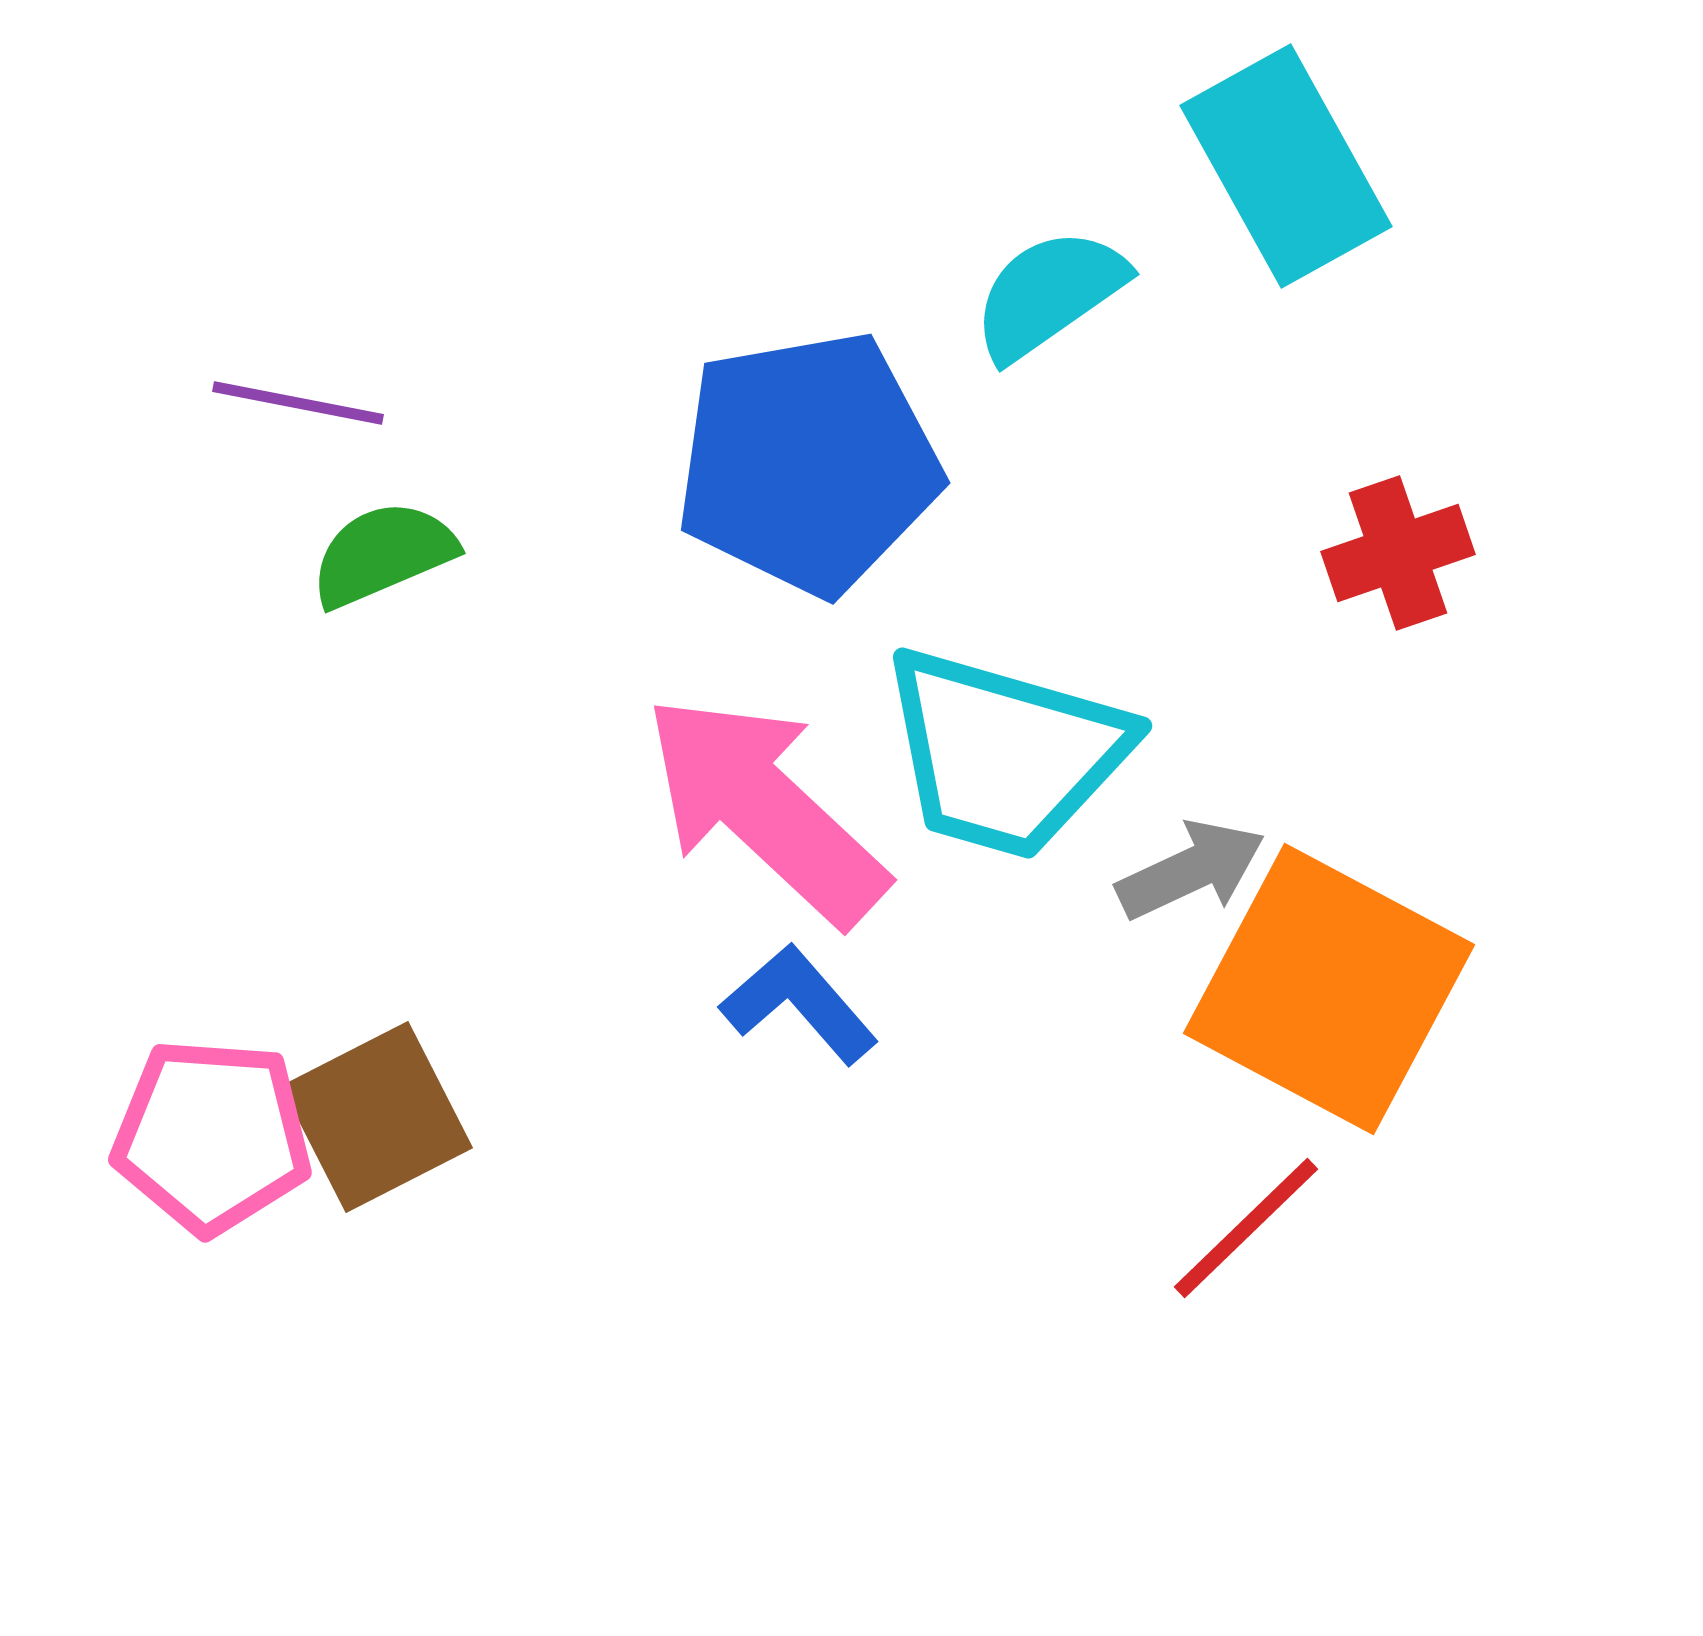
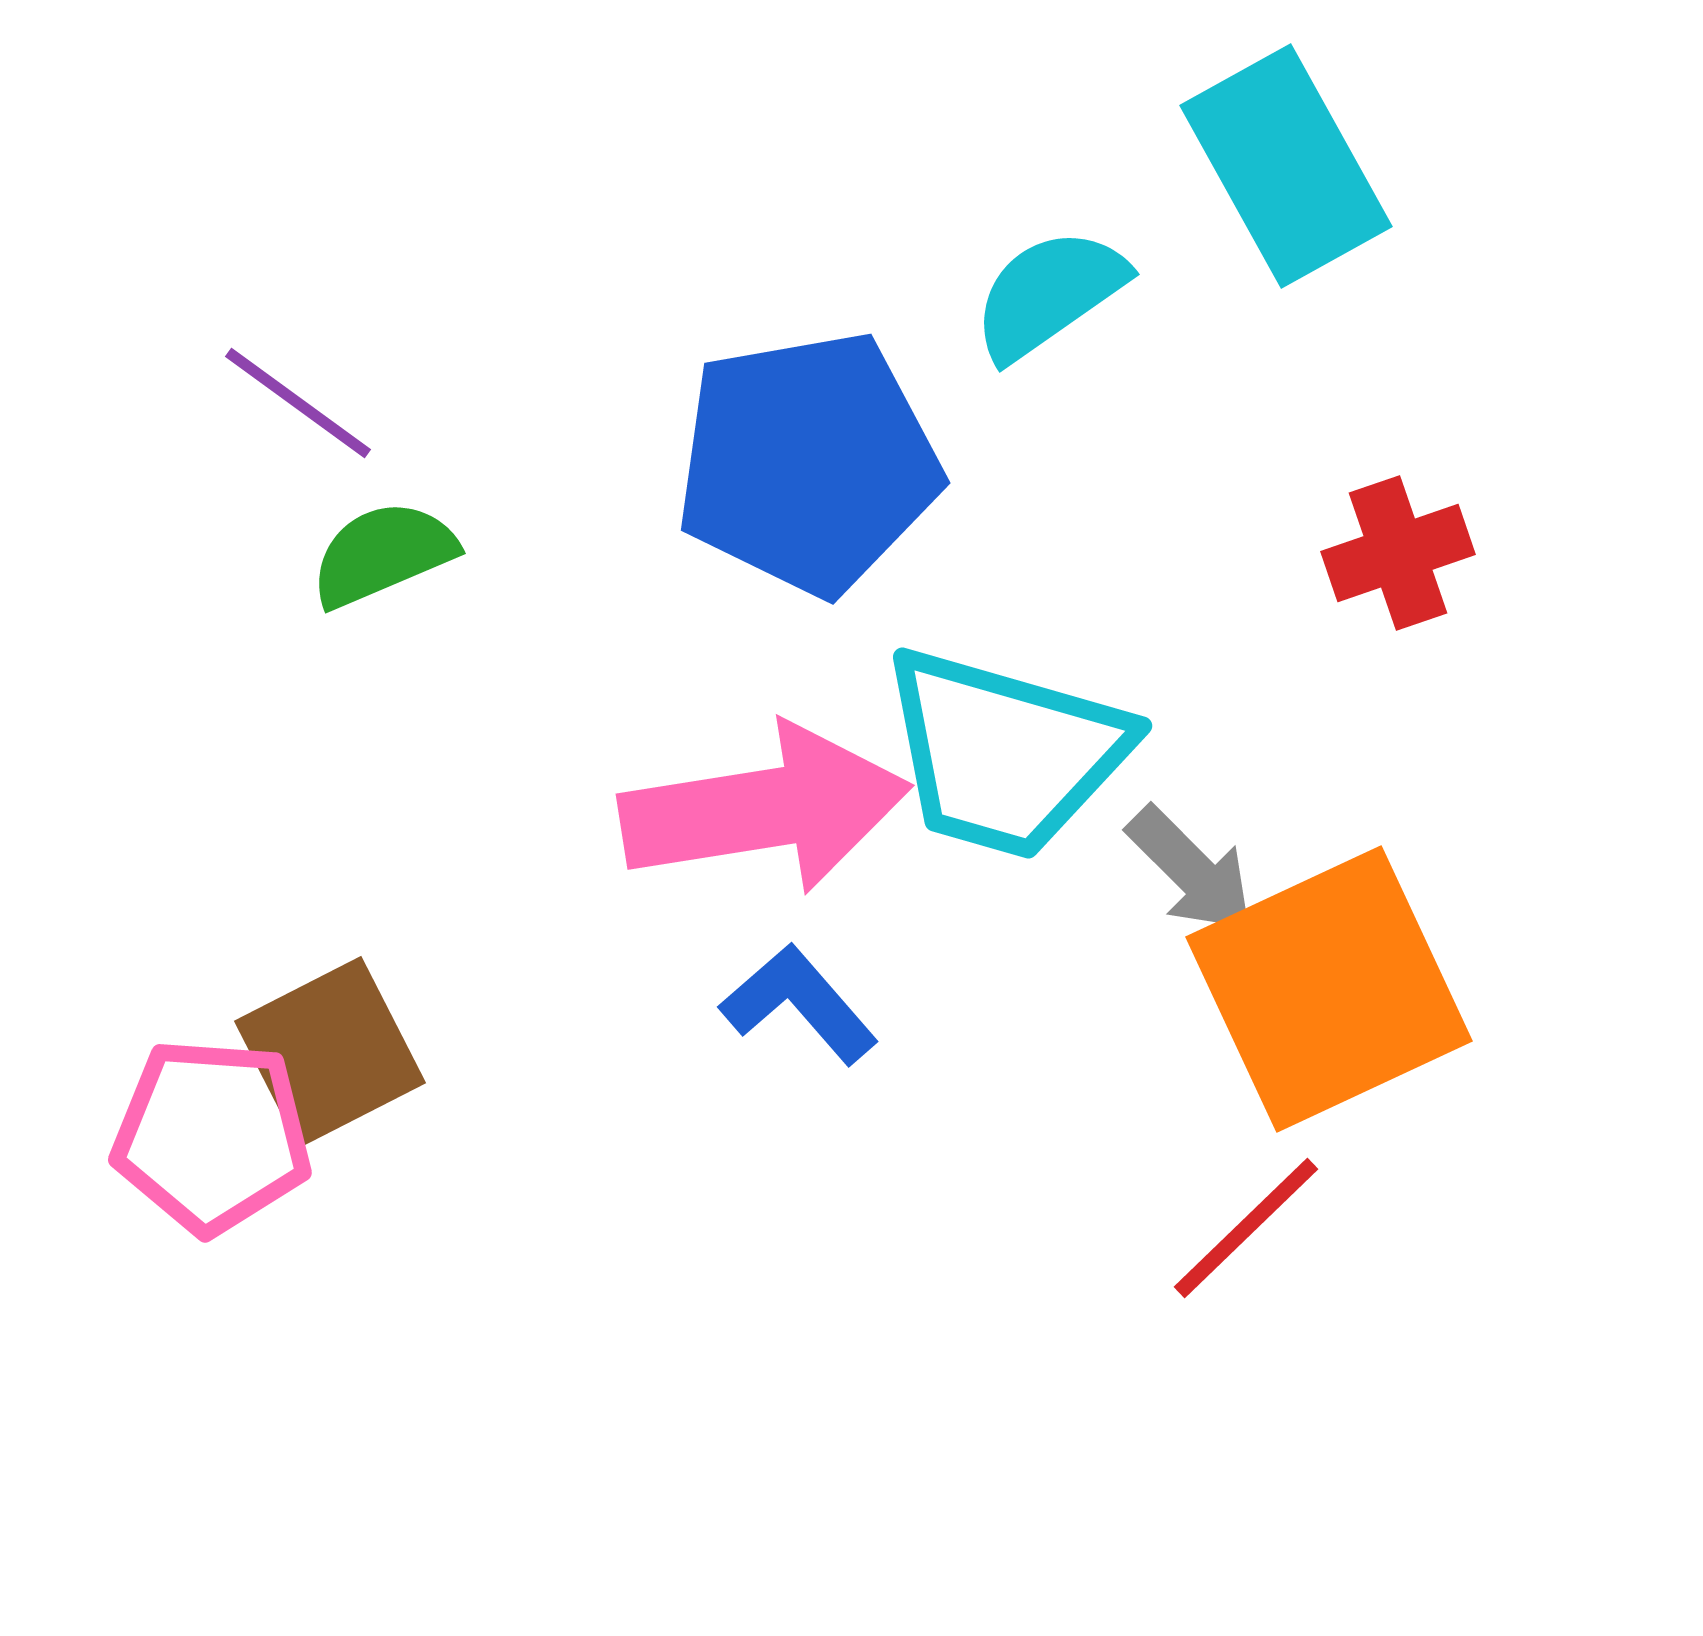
purple line: rotated 25 degrees clockwise
pink arrow: rotated 128 degrees clockwise
gray arrow: rotated 70 degrees clockwise
orange square: rotated 37 degrees clockwise
brown square: moved 47 px left, 65 px up
